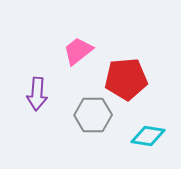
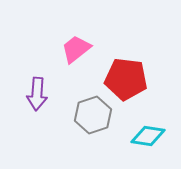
pink trapezoid: moved 2 px left, 2 px up
red pentagon: rotated 12 degrees clockwise
gray hexagon: rotated 18 degrees counterclockwise
